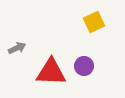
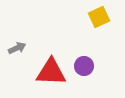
yellow square: moved 5 px right, 5 px up
